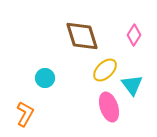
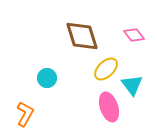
pink diamond: rotated 70 degrees counterclockwise
yellow ellipse: moved 1 px right, 1 px up
cyan circle: moved 2 px right
